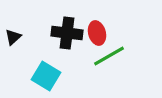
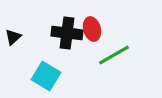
red ellipse: moved 5 px left, 4 px up
green line: moved 5 px right, 1 px up
